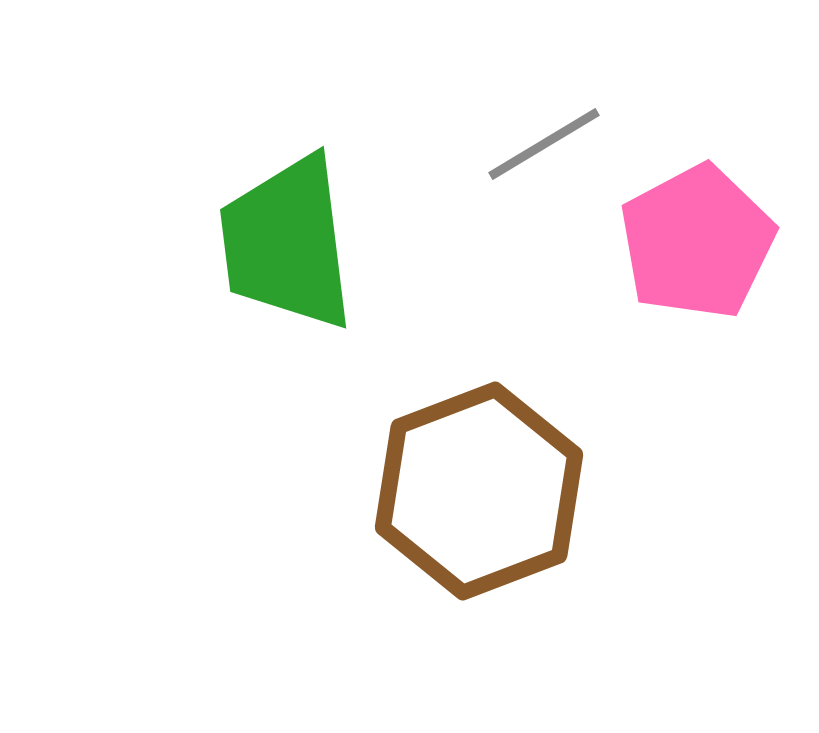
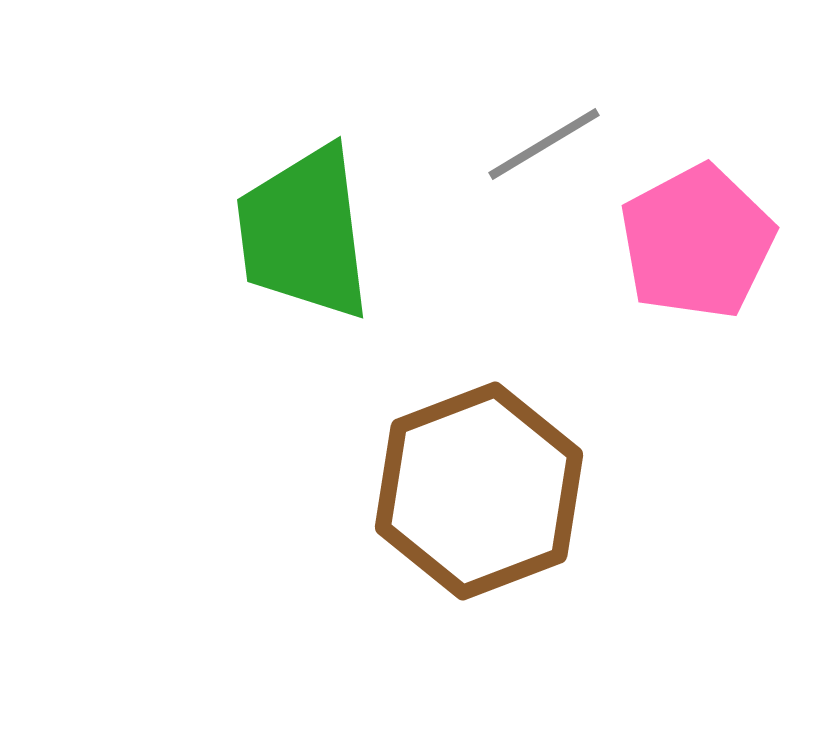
green trapezoid: moved 17 px right, 10 px up
